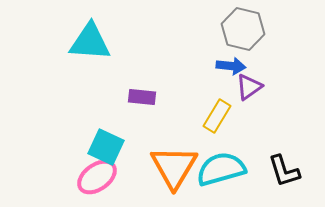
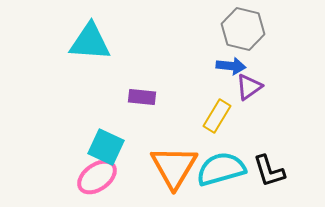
black L-shape: moved 15 px left
